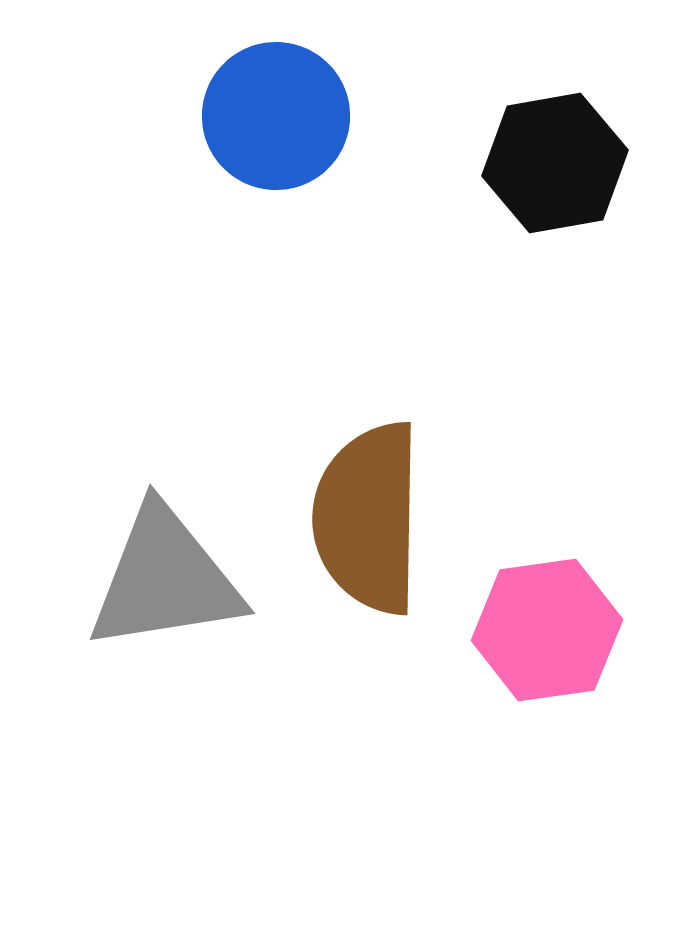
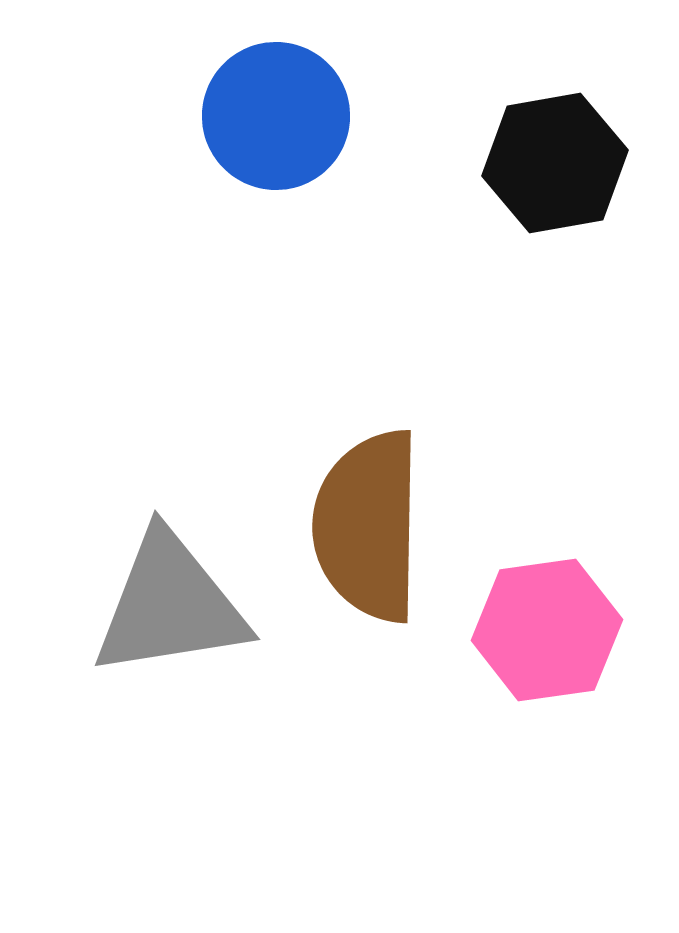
brown semicircle: moved 8 px down
gray triangle: moved 5 px right, 26 px down
